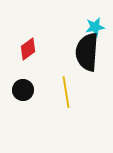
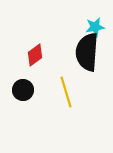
red diamond: moved 7 px right, 6 px down
yellow line: rotated 8 degrees counterclockwise
